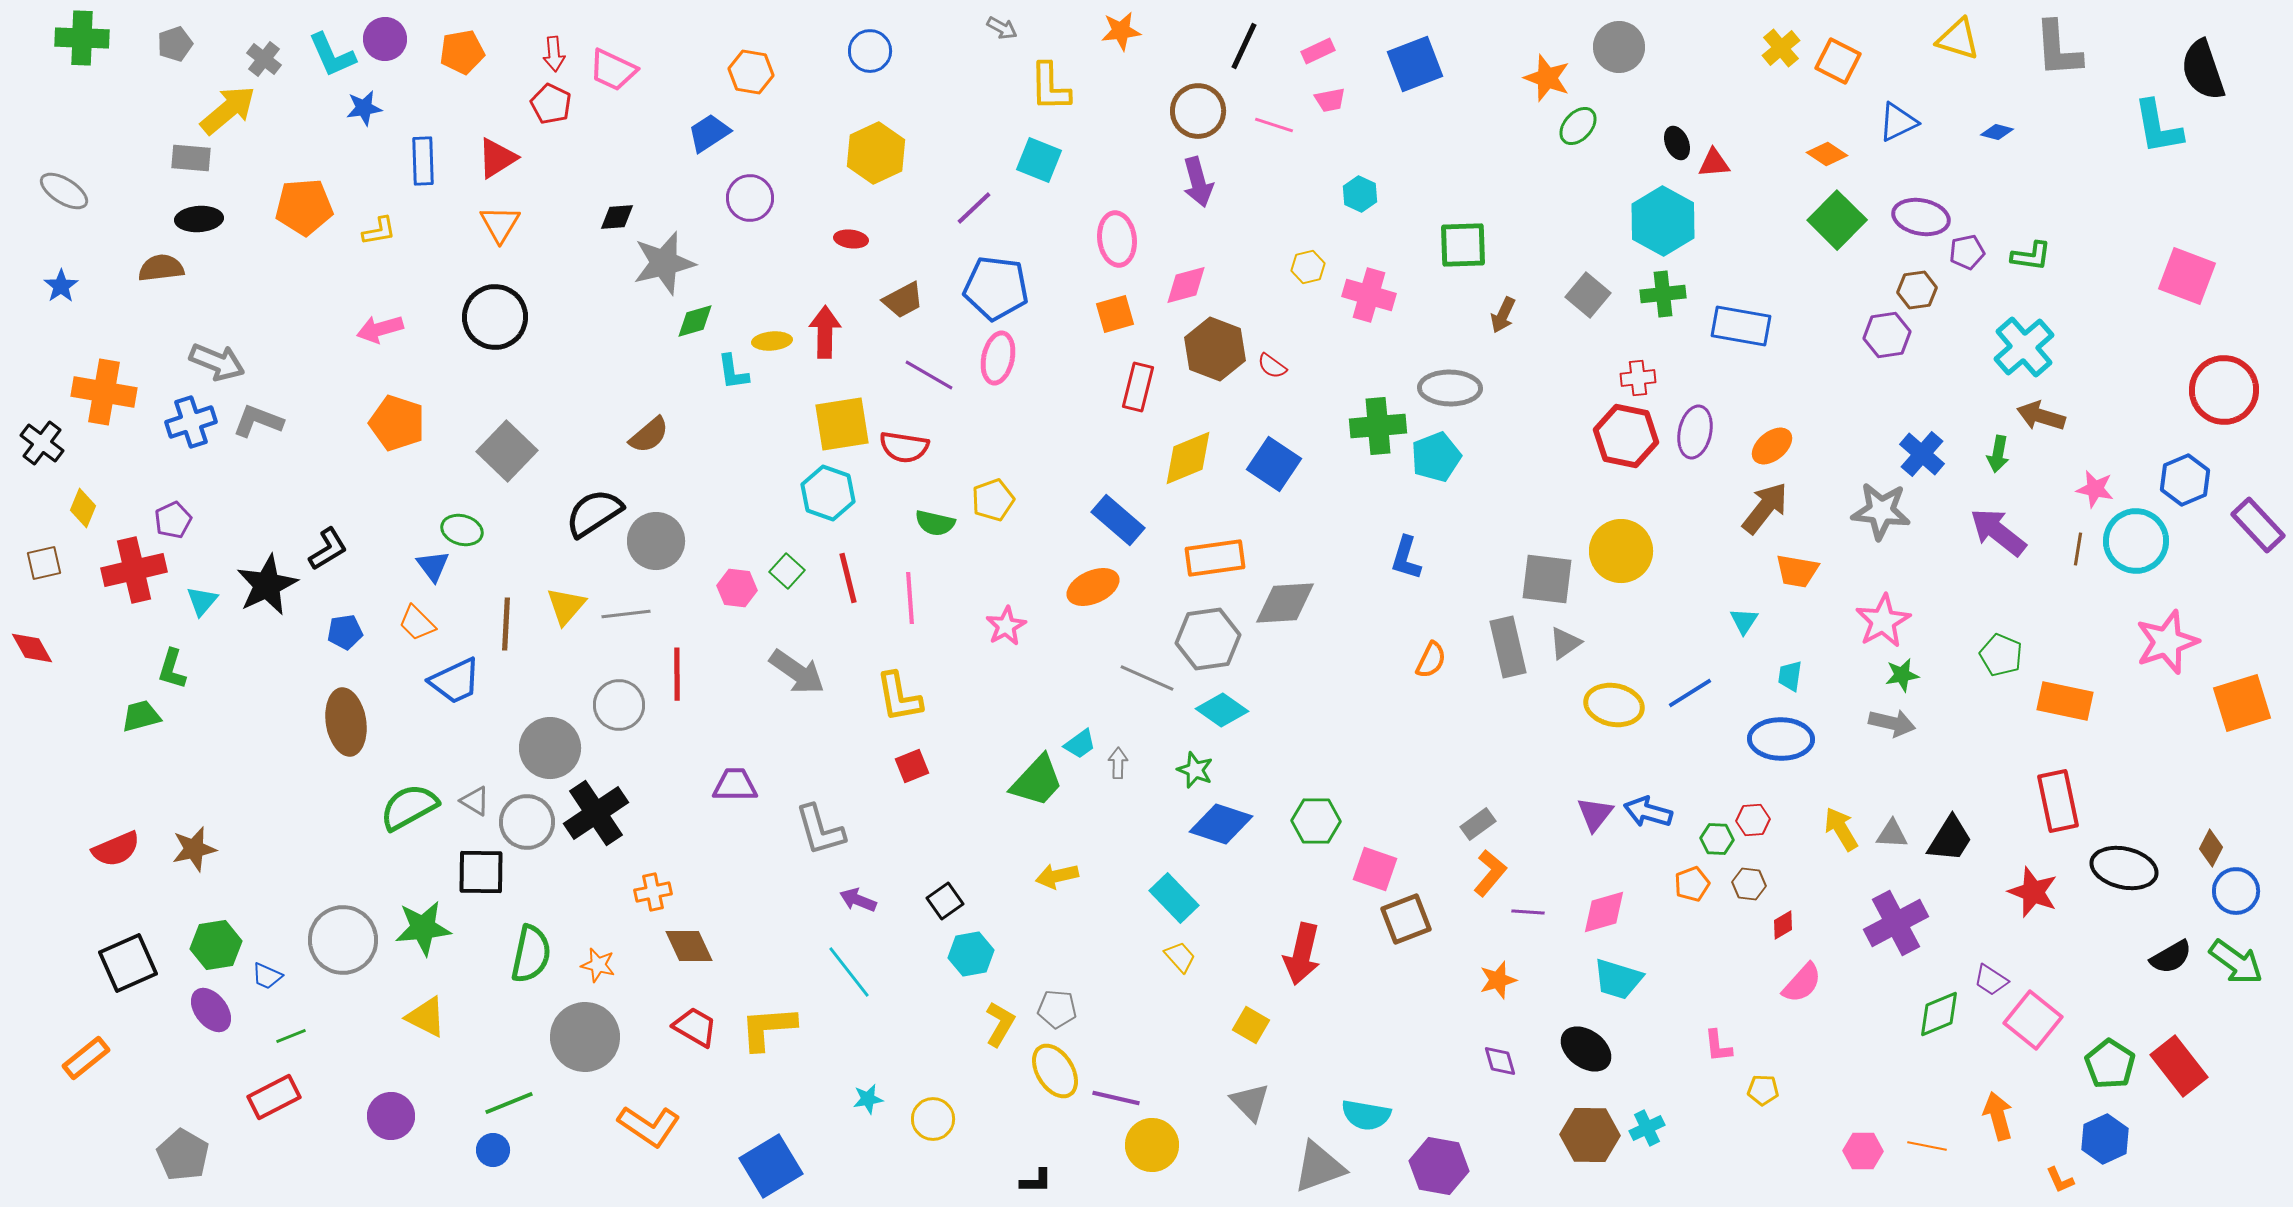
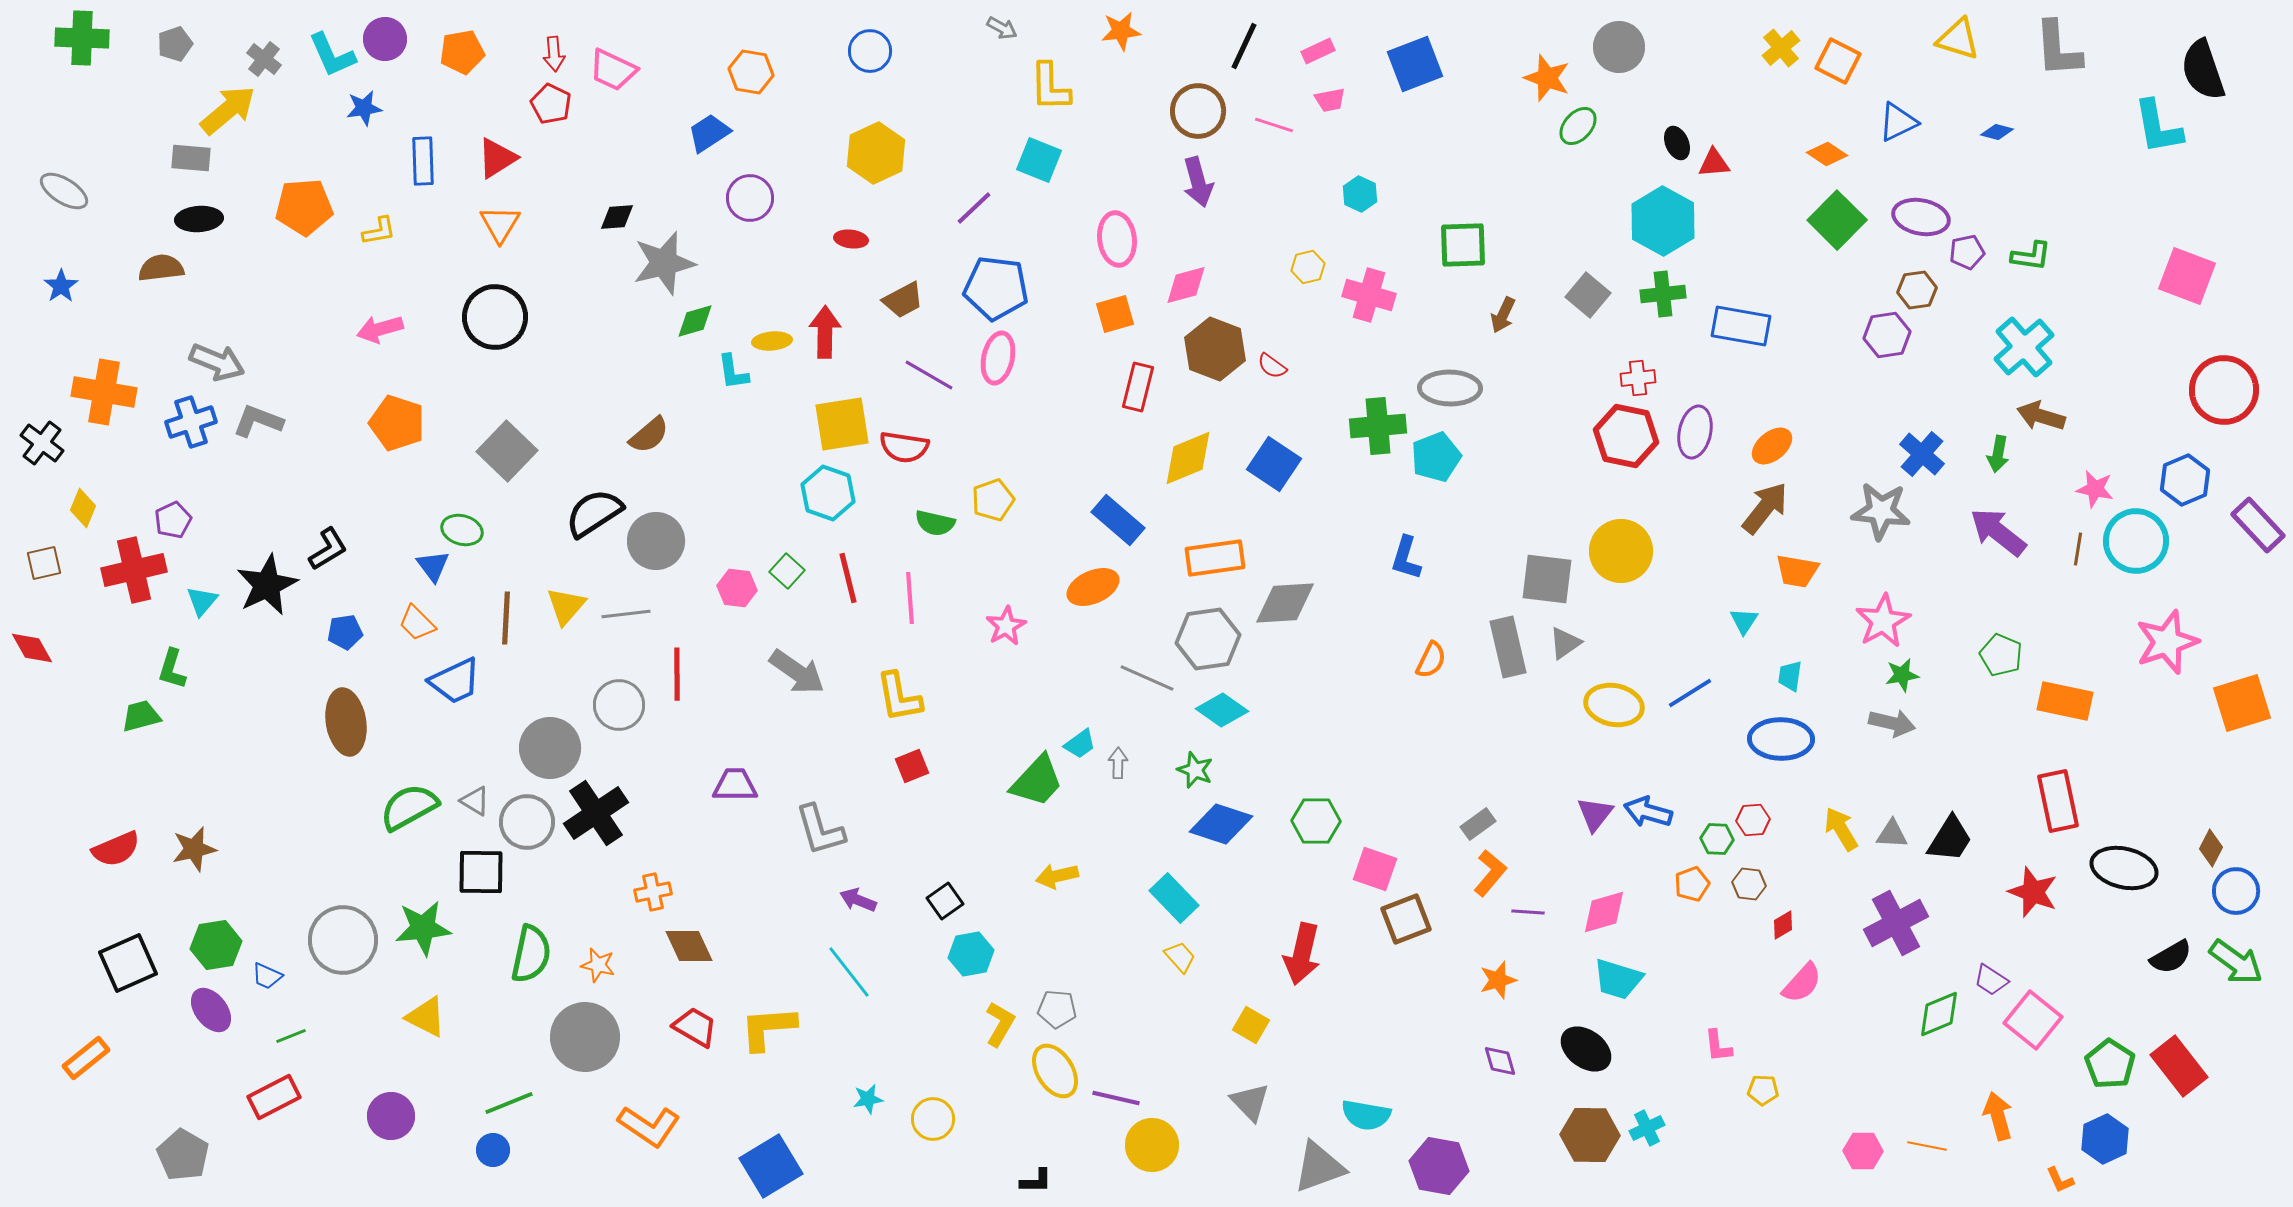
brown line at (506, 624): moved 6 px up
